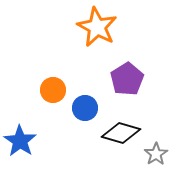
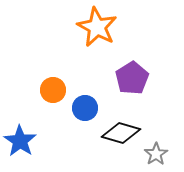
purple pentagon: moved 5 px right, 1 px up
